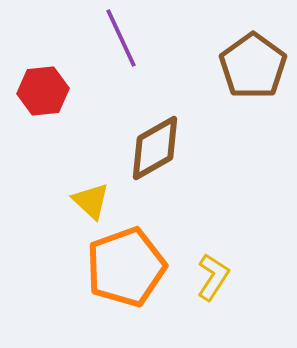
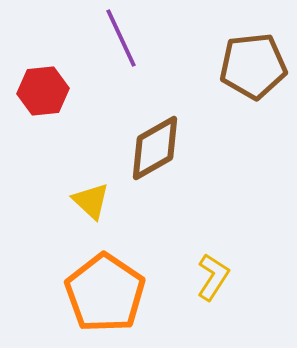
brown pentagon: rotated 30 degrees clockwise
orange pentagon: moved 21 px left, 26 px down; rotated 18 degrees counterclockwise
